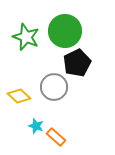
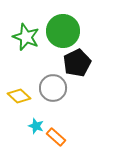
green circle: moved 2 px left
gray circle: moved 1 px left, 1 px down
